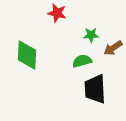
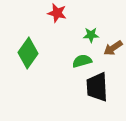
green diamond: moved 1 px right, 2 px up; rotated 32 degrees clockwise
black trapezoid: moved 2 px right, 2 px up
